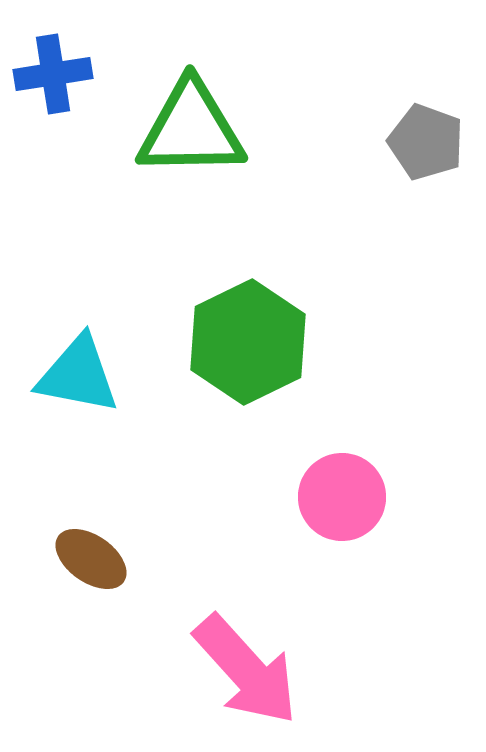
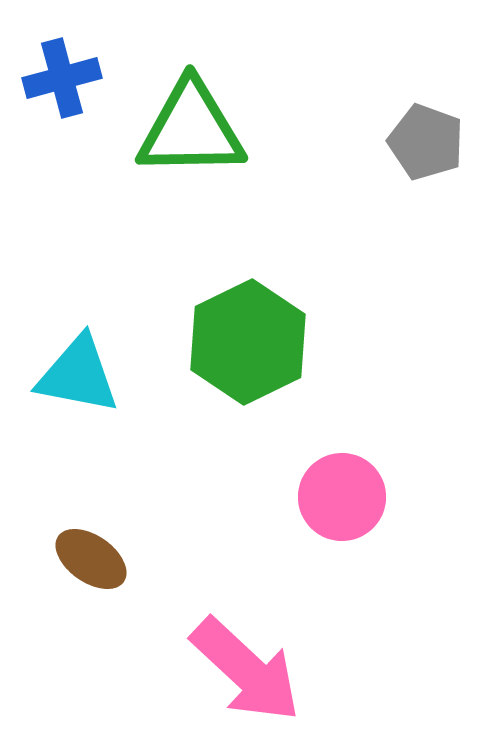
blue cross: moved 9 px right, 4 px down; rotated 6 degrees counterclockwise
pink arrow: rotated 5 degrees counterclockwise
